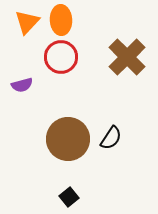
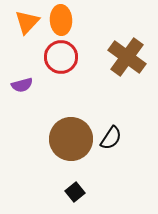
brown cross: rotated 9 degrees counterclockwise
brown circle: moved 3 px right
black square: moved 6 px right, 5 px up
